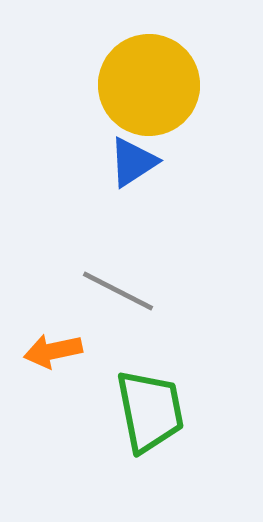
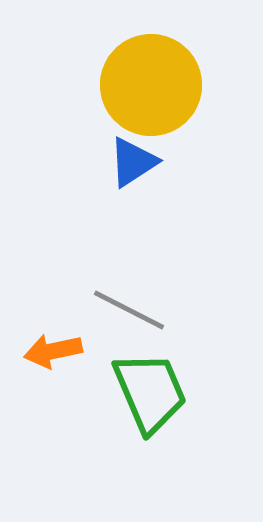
yellow circle: moved 2 px right
gray line: moved 11 px right, 19 px down
green trapezoid: moved 19 px up; rotated 12 degrees counterclockwise
